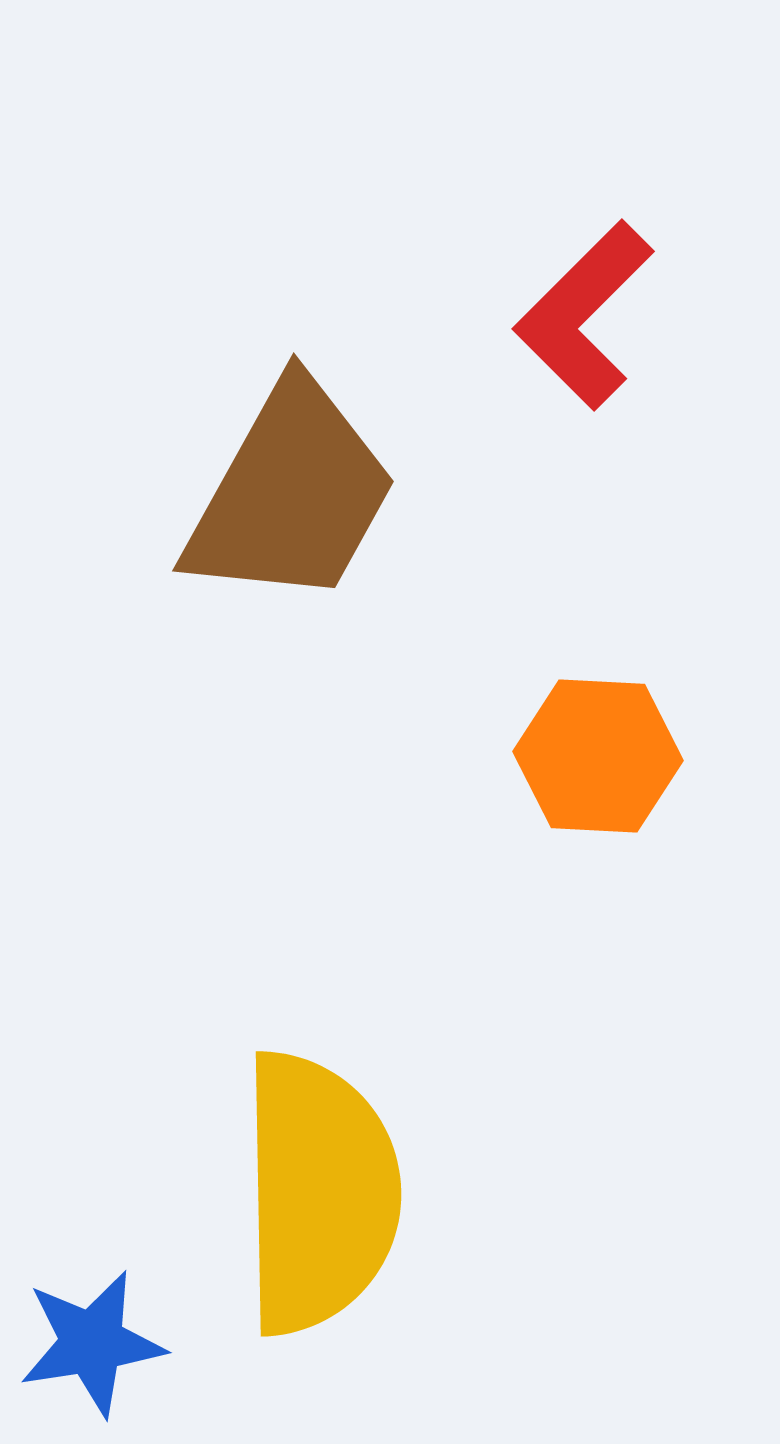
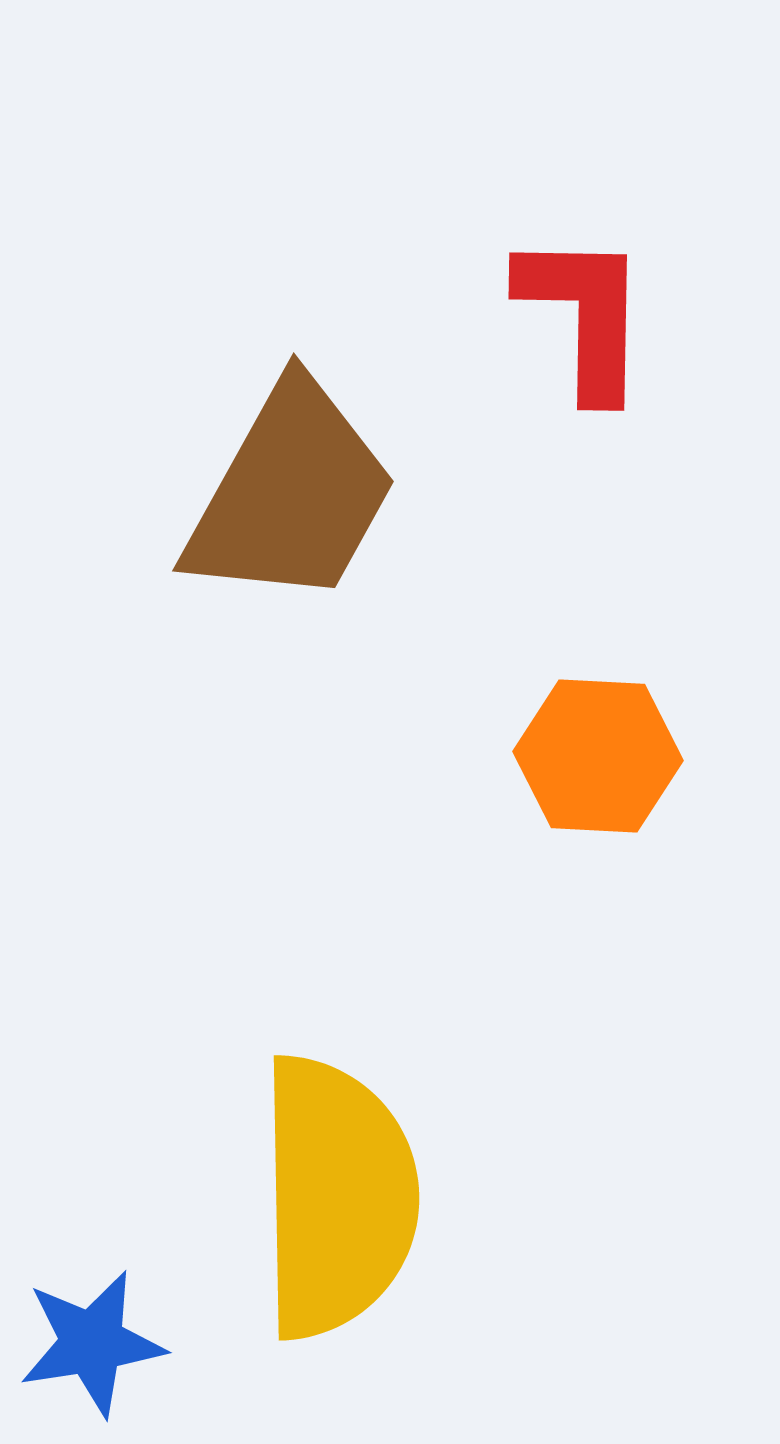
red L-shape: rotated 136 degrees clockwise
yellow semicircle: moved 18 px right, 4 px down
